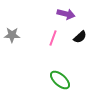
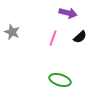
purple arrow: moved 2 px right, 1 px up
gray star: moved 3 px up; rotated 21 degrees clockwise
green ellipse: rotated 25 degrees counterclockwise
